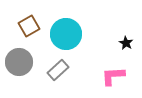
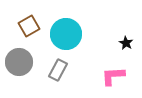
gray rectangle: rotated 20 degrees counterclockwise
